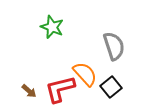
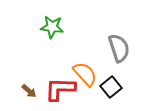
green star: rotated 15 degrees counterclockwise
gray semicircle: moved 5 px right, 2 px down
red L-shape: rotated 16 degrees clockwise
